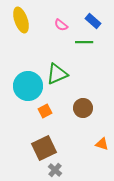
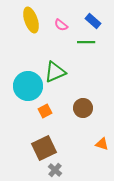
yellow ellipse: moved 10 px right
green line: moved 2 px right
green triangle: moved 2 px left, 2 px up
